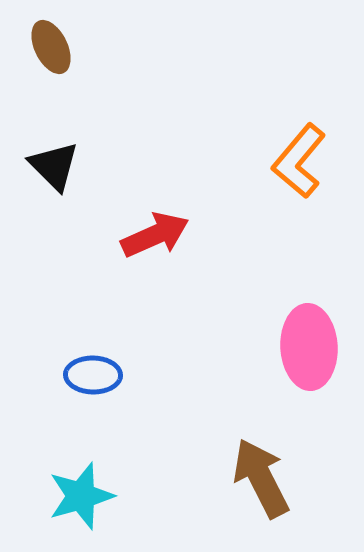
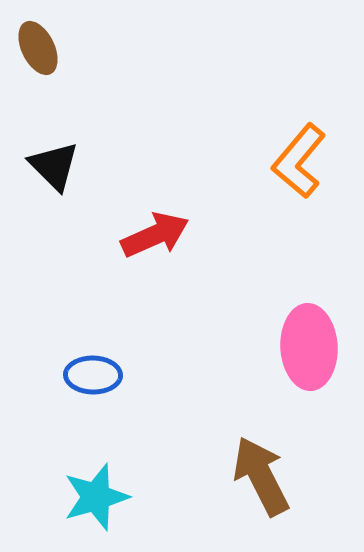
brown ellipse: moved 13 px left, 1 px down
brown arrow: moved 2 px up
cyan star: moved 15 px right, 1 px down
